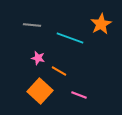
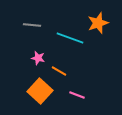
orange star: moved 3 px left, 1 px up; rotated 10 degrees clockwise
pink line: moved 2 px left
